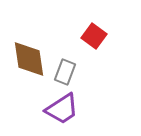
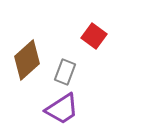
brown diamond: moved 2 px left, 1 px down; rotated 57 degrees clockwise
